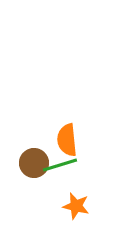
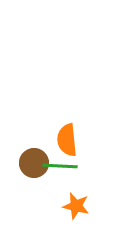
green line: moved 1 px down; rotated 20 degrees clockwise
